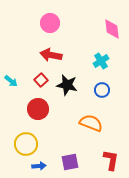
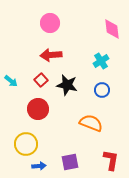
red arrow: rotated 15 degrees counterclockwise
